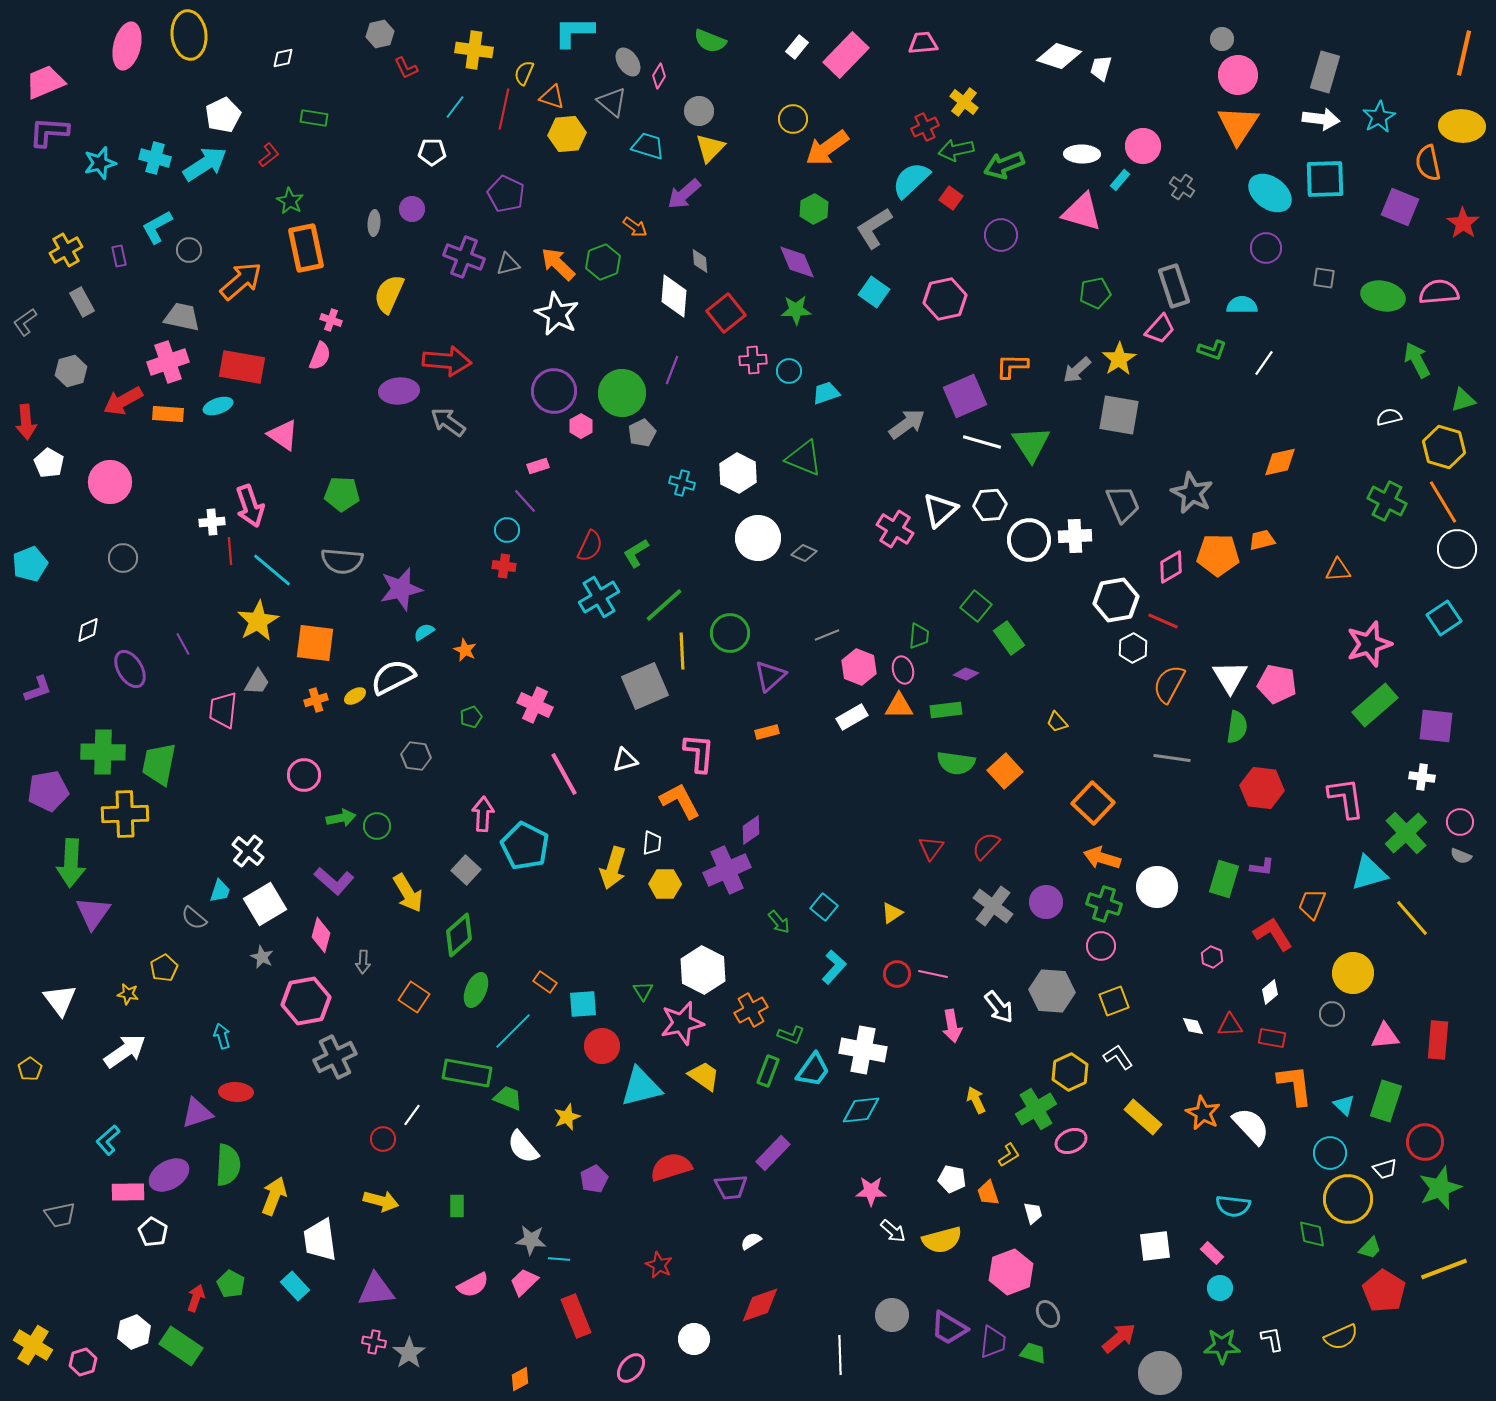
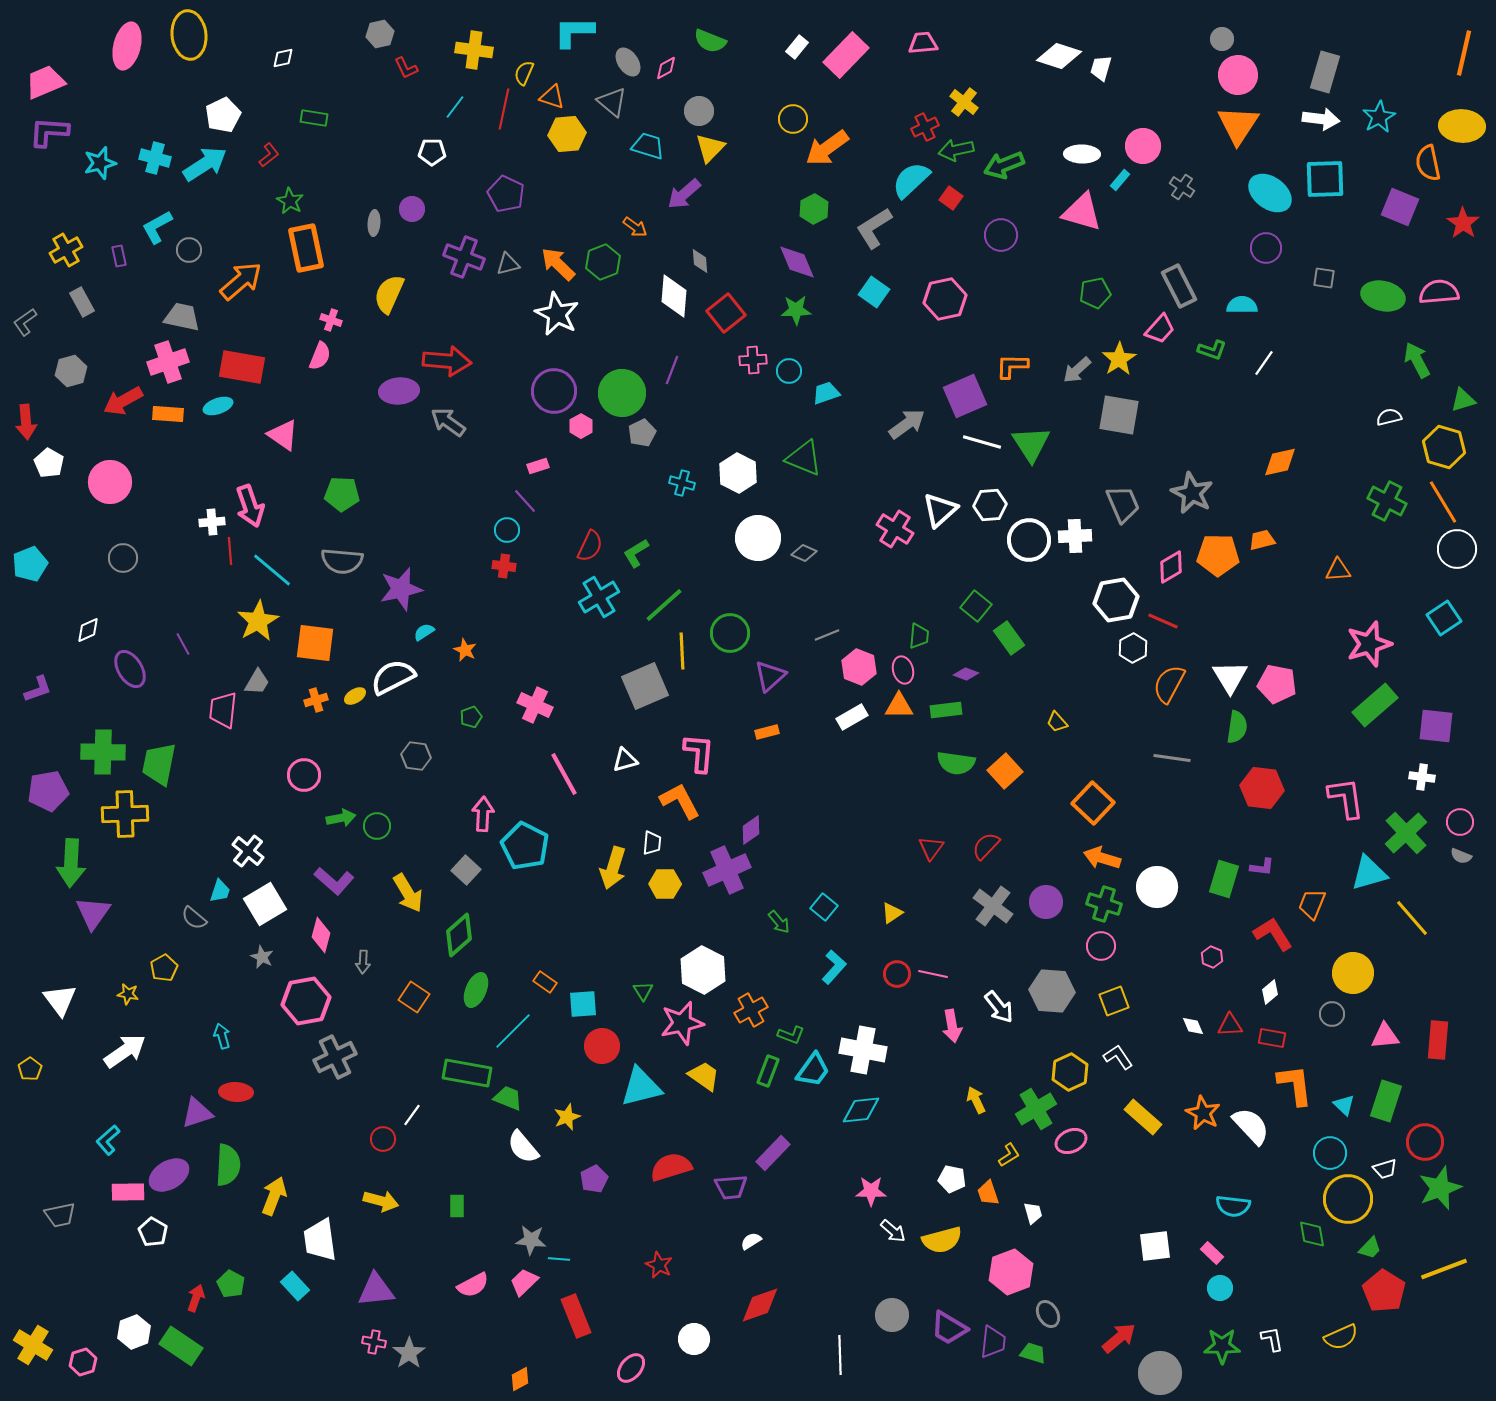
pink diamond at (659, 76): moved 7 px right, 8 px up; rotated 30 degrees clockwise
gray rectangle at (1174, 286): moved 5 px right; rotated 9 degrees counterclockwise
